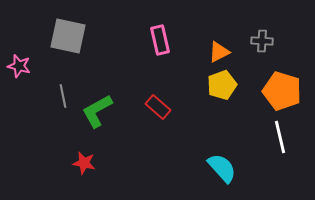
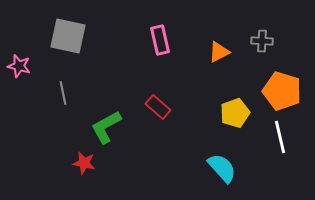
yellow pentagon: moved 13 px right, 28 px down
gray line: moved 3 px up
green L-shape: moved 9 px right, 16 px down
